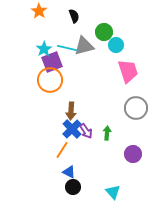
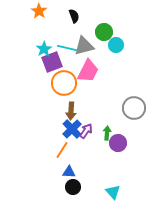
pink trapezoid: moved 40 px left; rotated 45 degrees clockwise
orange circle: moved 14 px right, 3 px down
gray circle: moved 2 px left
purple arrow: rotated 112 degrees counterclockwise
purple circle: moved 15 px left, 11 px up
blue triangle: rotated 24 degrees counterclockwise
